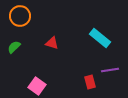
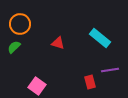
orange circle: moved 8 px down
red triangle: moved 6 px right
